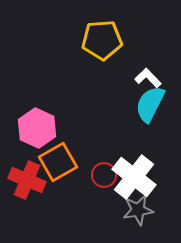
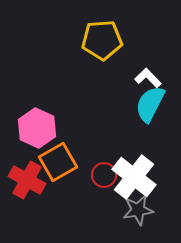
red cross: rotated 6 degrees clockwise
